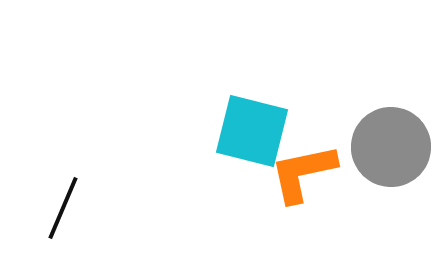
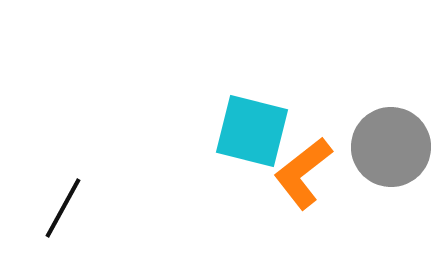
orange L-shape: rotated 26 degrees counterclockwise
black line: rotated 6 degrees clockwise
